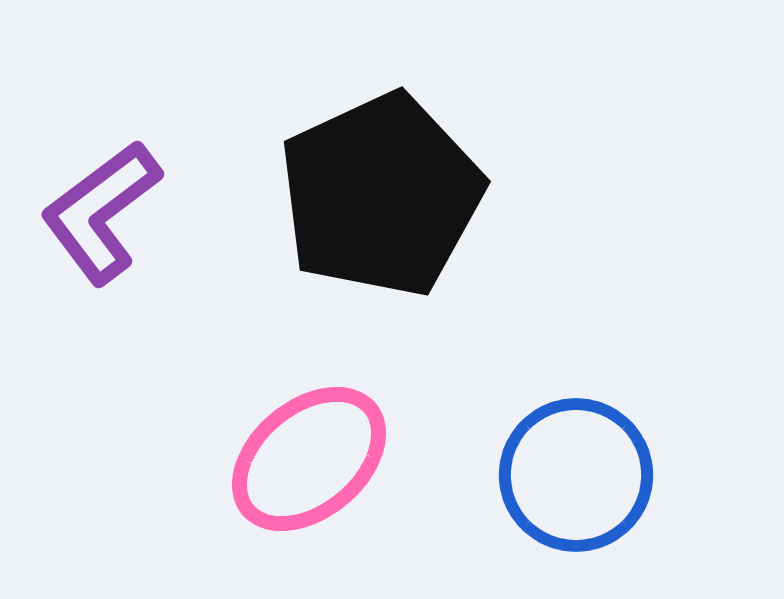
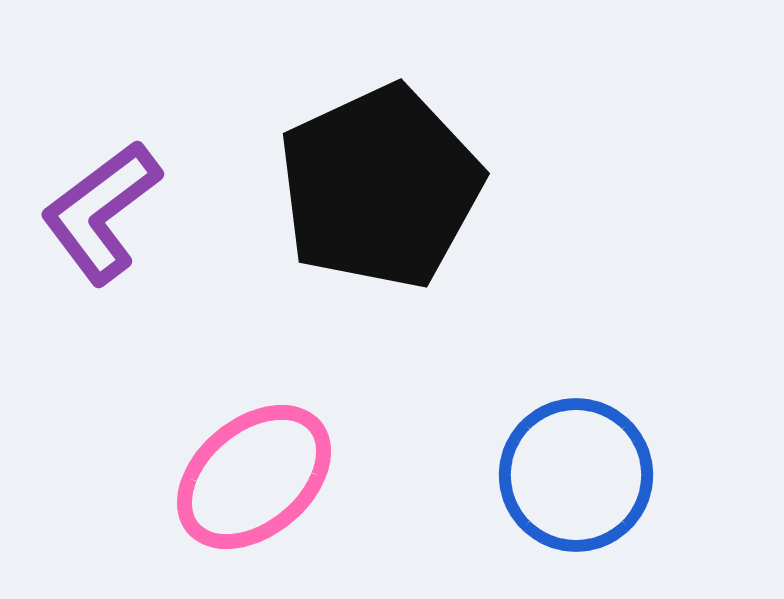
black pentagon: moved 1 px left, 8 px up
pink ellipse: moved 55 px left, 18 px down
